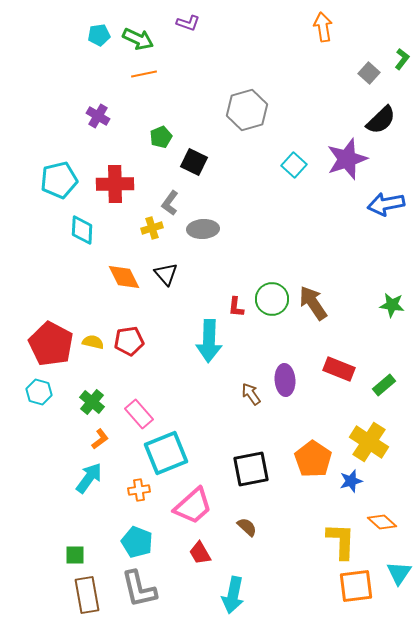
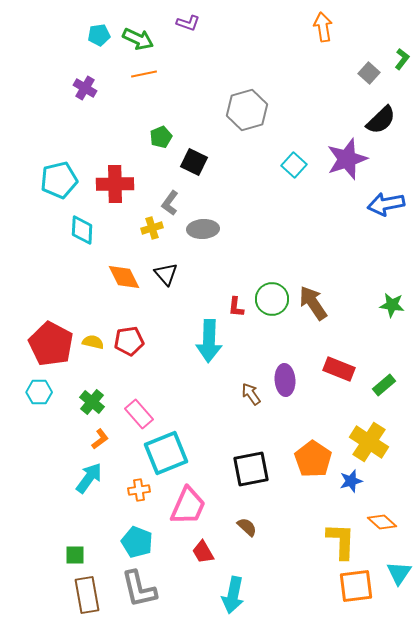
purple cross at (98, 116): moved 13 px left, 28 px up
cyan hexagon at (39, 392): rotated 15 degrees counterclockwise
pink trapezoid at (193, 506): moved 5 px left; rotated 24 degrees counterclockwise
red trapezoid at (200, 553): moved 3 px right, 1 px up
